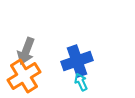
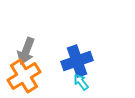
cyan arrow: rotated 12 degrees counterclockwise
